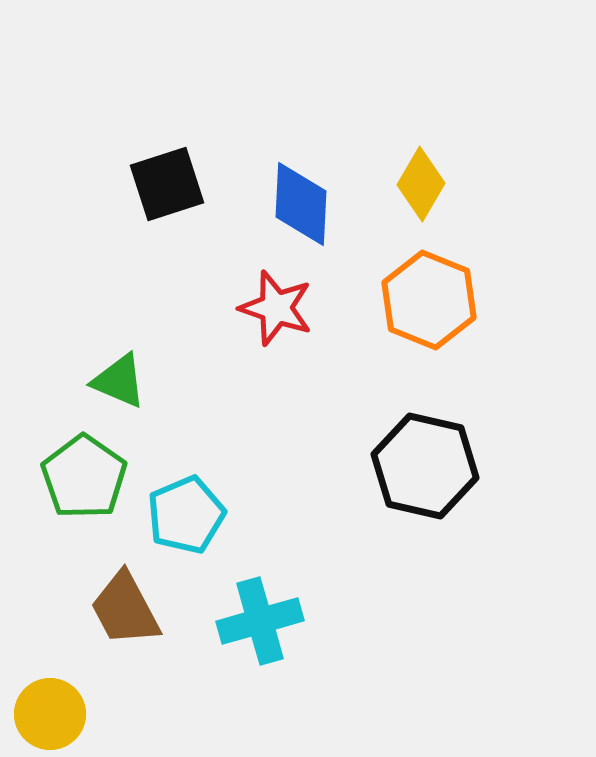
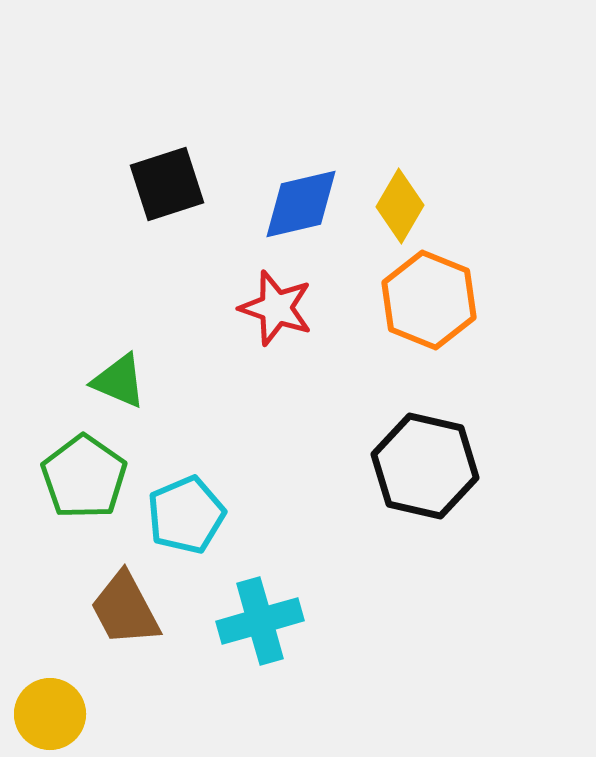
yellow diamond: moved 21 px left, 22 px down
blue diamond: rotated 74 degrees clockwise
